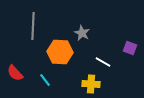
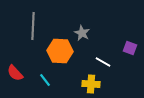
orange hexagon: moved 1 px up
